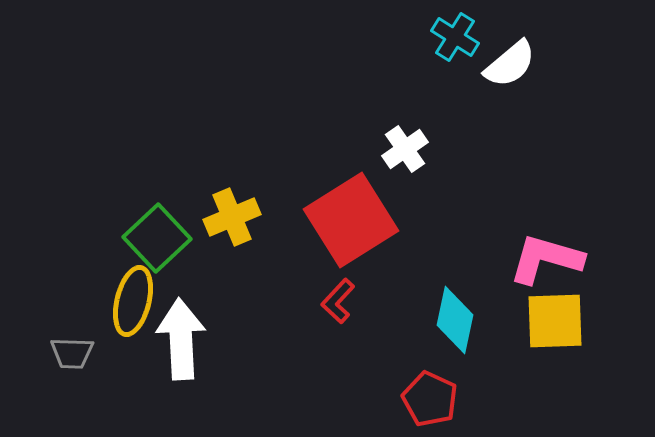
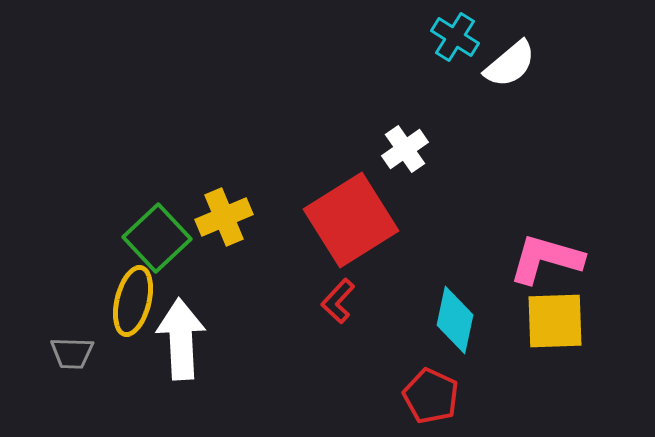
yellow cross: moved 8 px left
red pentagon: moved 1 px right, 3 px up
